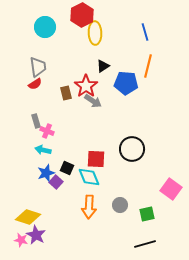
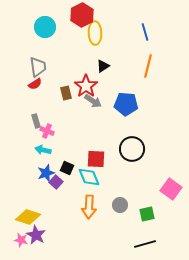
blue pentagon: moved 21 px down
